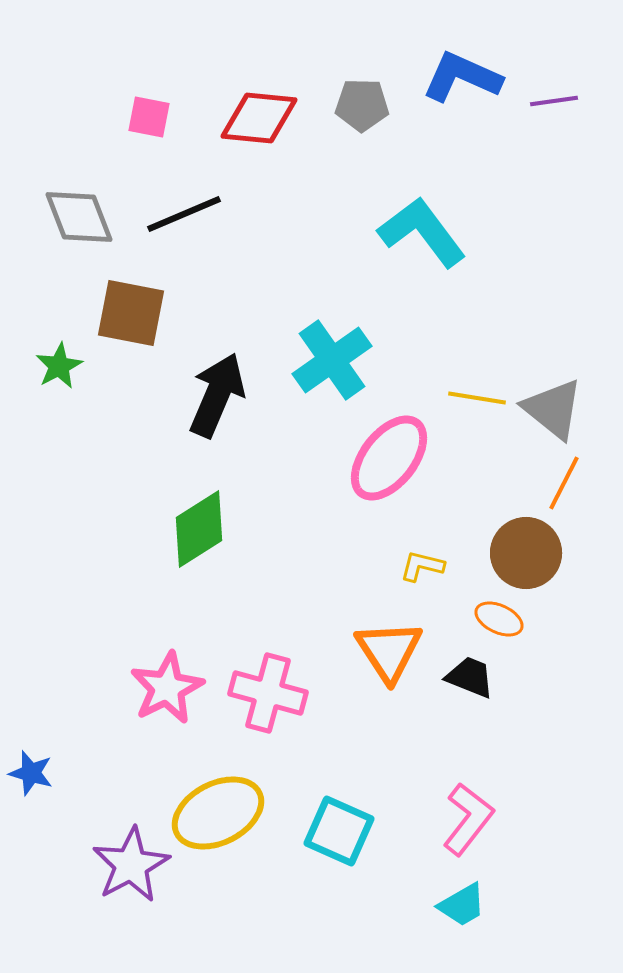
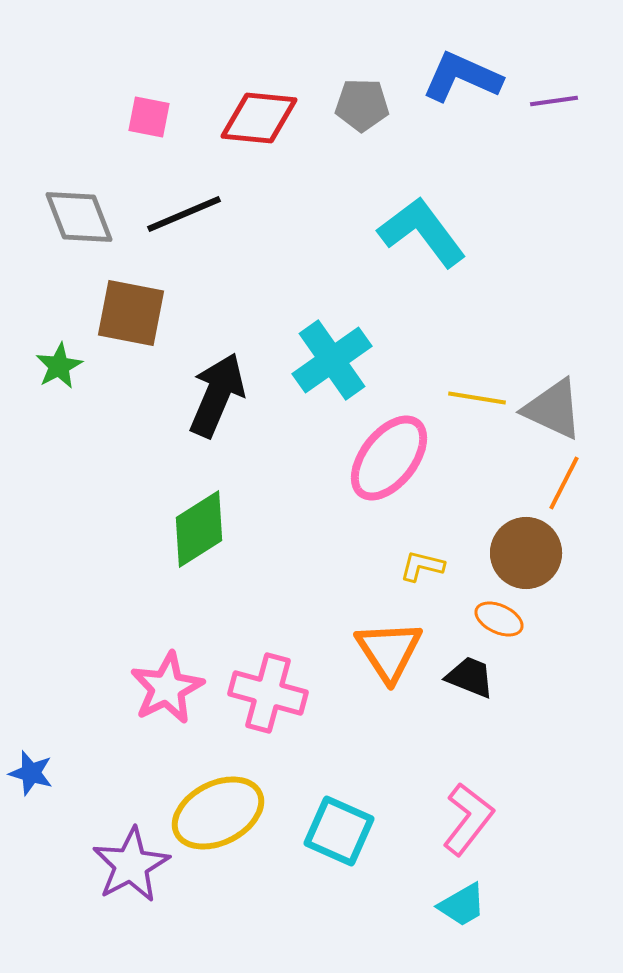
gray triangle: rotated 14 degrees counterclockwise
